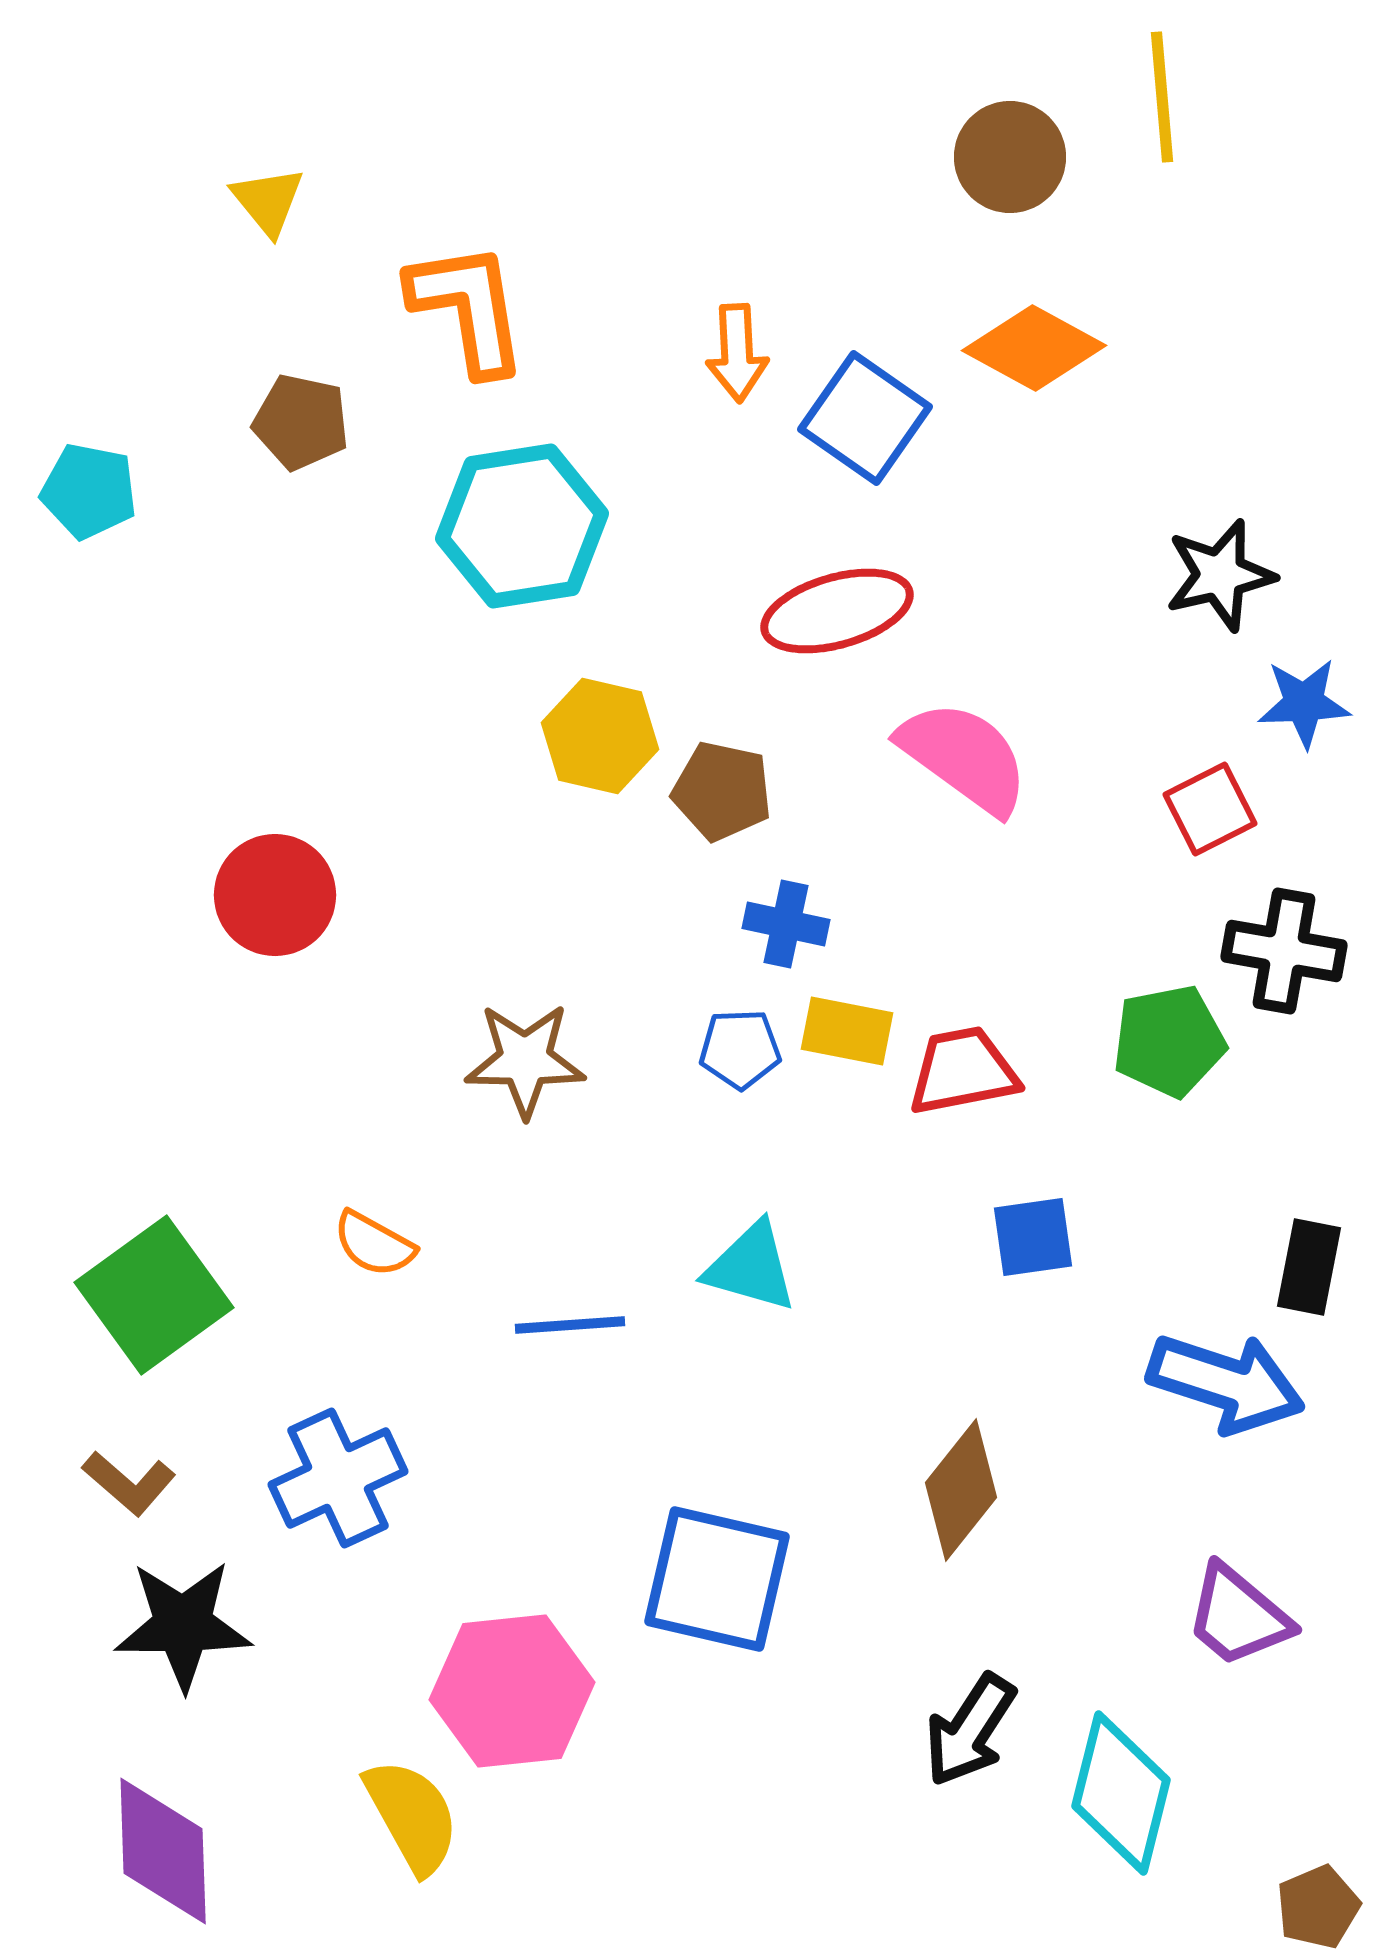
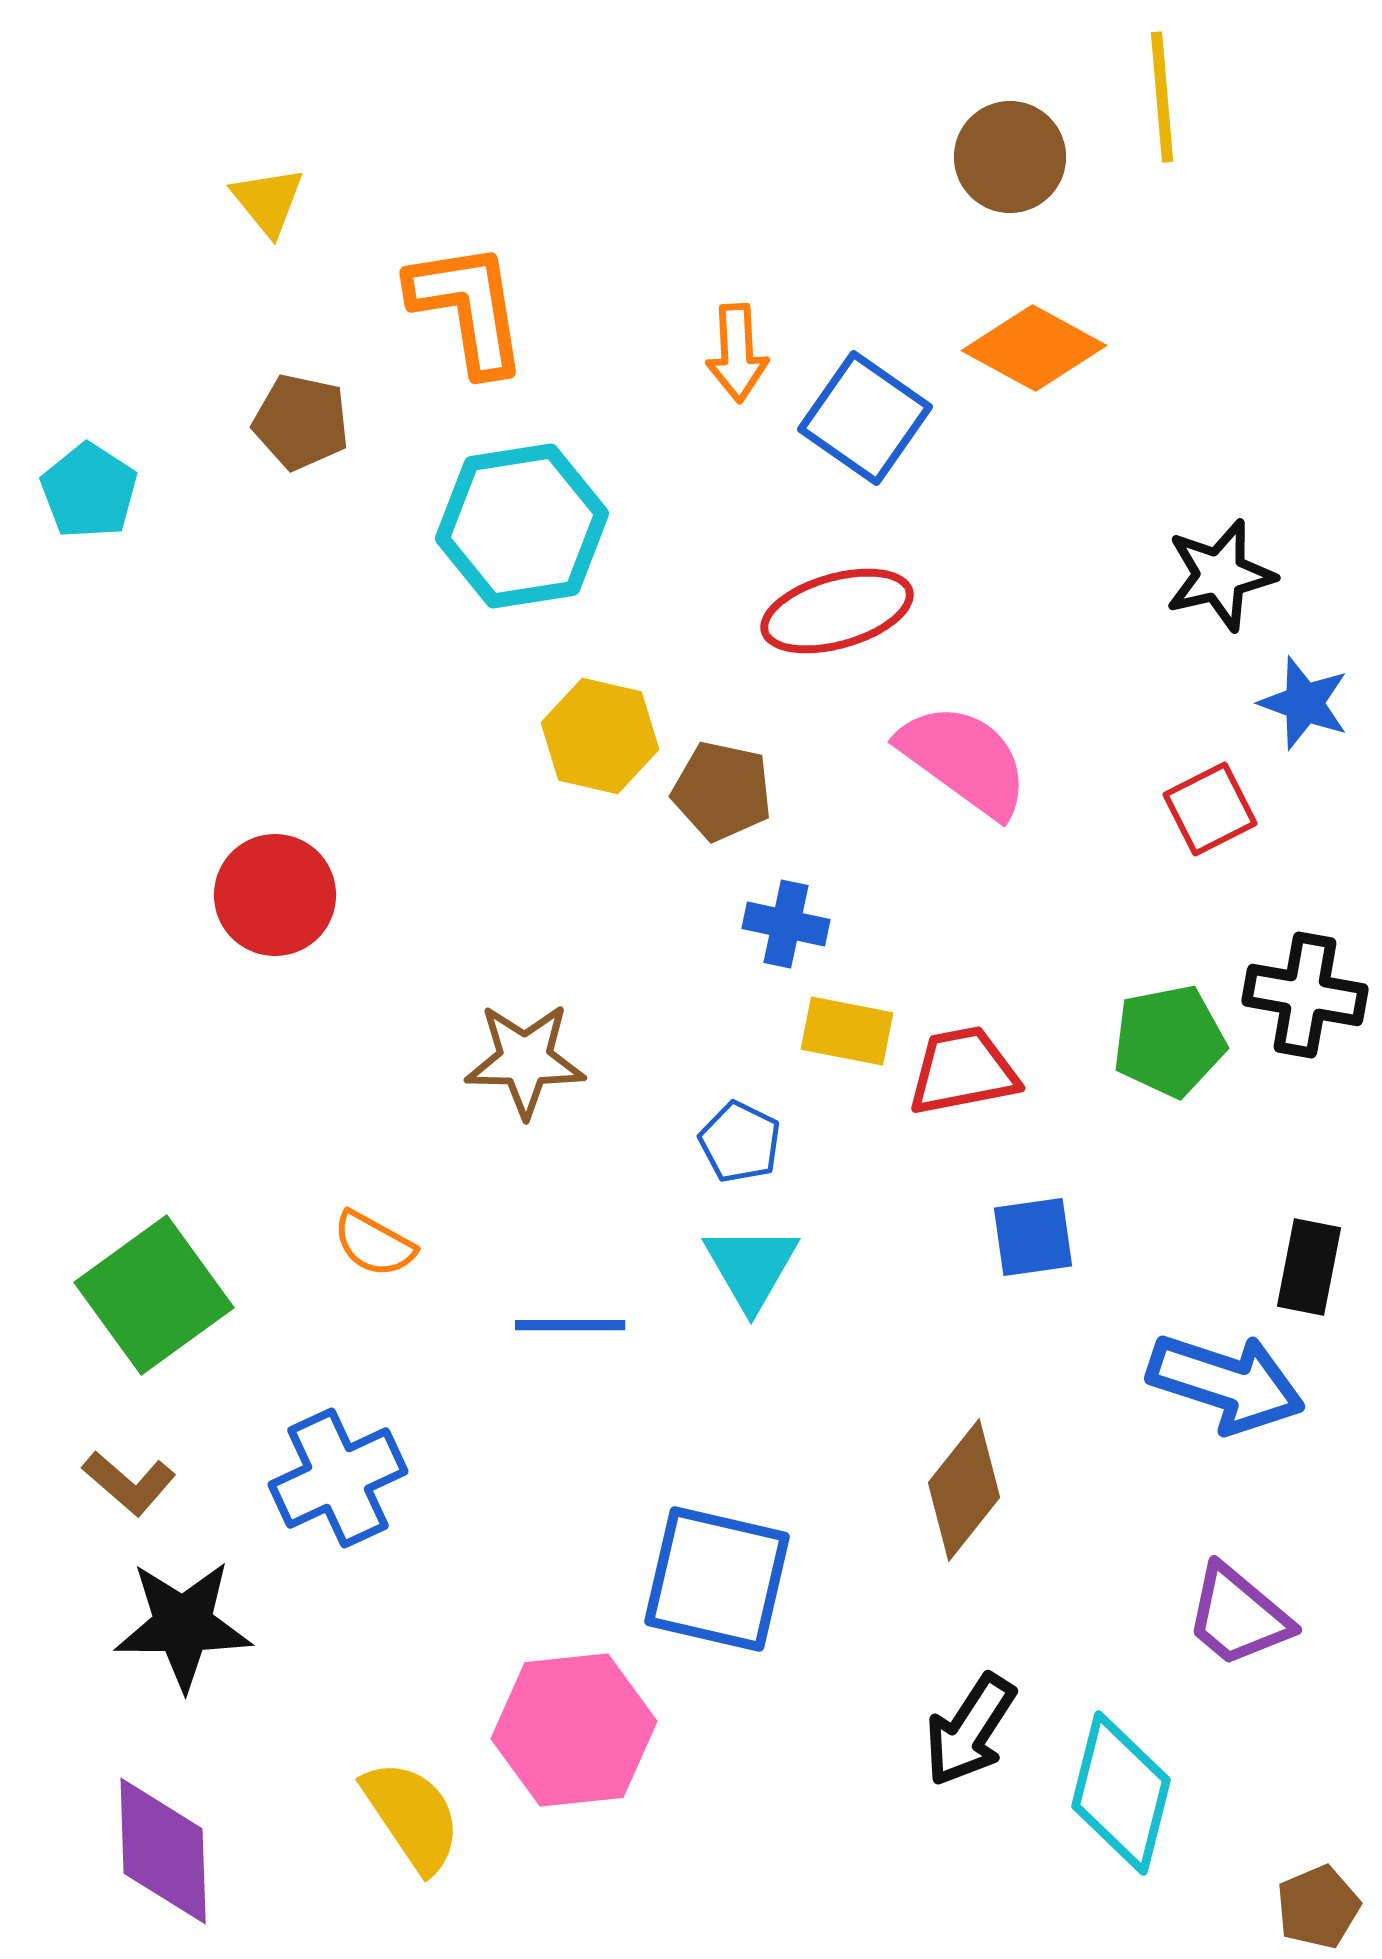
cyan pentagon at (89, 491): rotated 22 degrees clockwise
blue star at (1304, 703): rotated 22 degrees clockwise
pink semicircle at (964, 757): moved 3 px down
black cross at (1284, 951): moved 21 px right, 44 px down
blue pentagon at (740, 1049): moved 93 px down; rotated 28 degrees clockwise
cyan triangle at (751, 1267): rotated 44 degrees clockwise
blue line at (570, 1325): rotated 4 degrees clockwise
brown diamond at (961, 1490): moved 3 px right
pink hexagon at (512, 1691): moved 62 px right, 39 px down
yellow semicircle at (412, 1816): rotated 5 degrees counterclockwise
